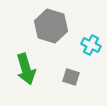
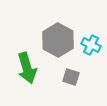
gray hexagon: moved 7 px right, 14 px down; rotated 12 degrees clockwise
green arrow: moved 1 px right, 1 px up
